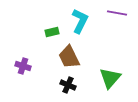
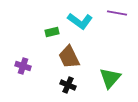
cyan L-shape: rotated 100 degrees clockwise
